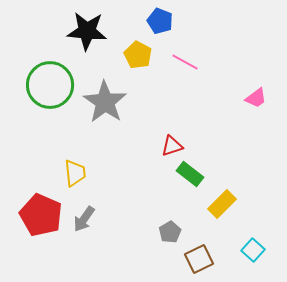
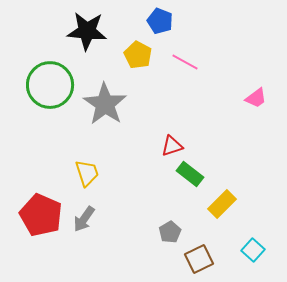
gray star: moved 2 px down
yellow trapezoid: moved 12 px right; rotated 12 degrees counterclockwise
